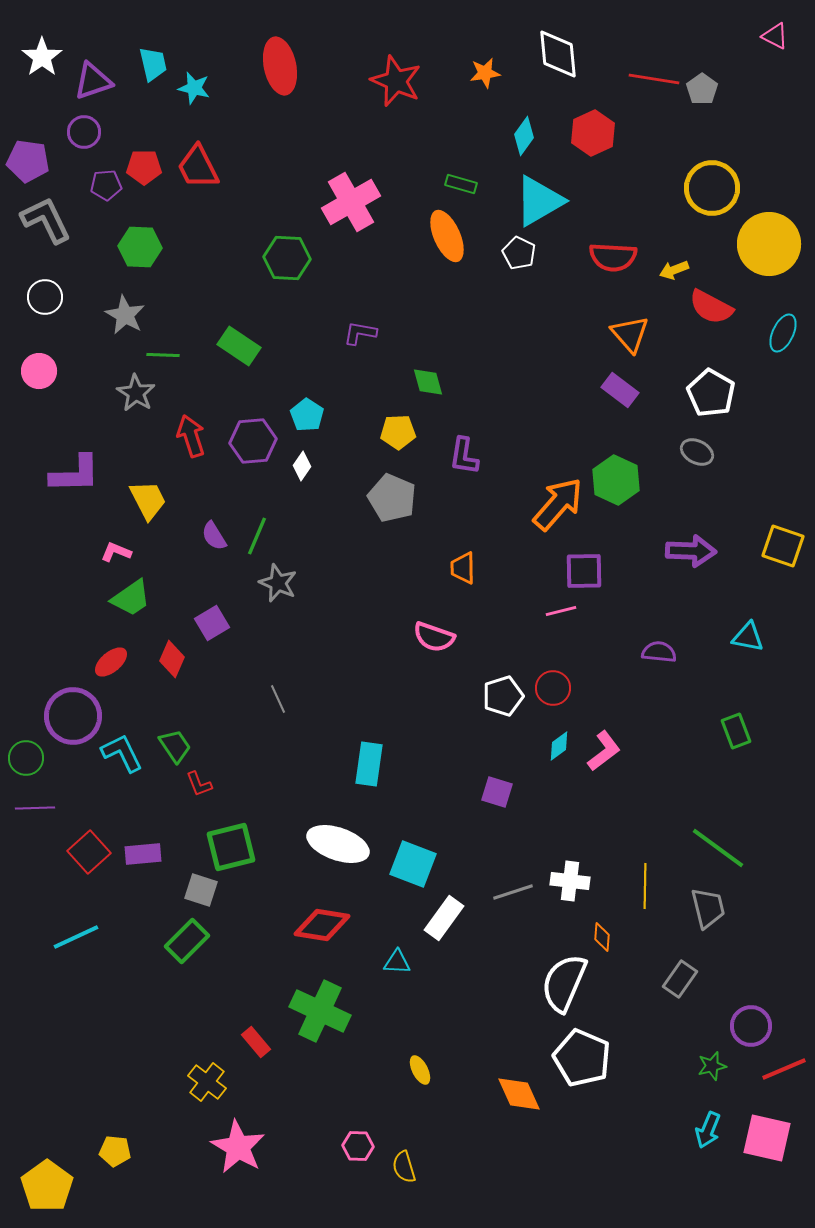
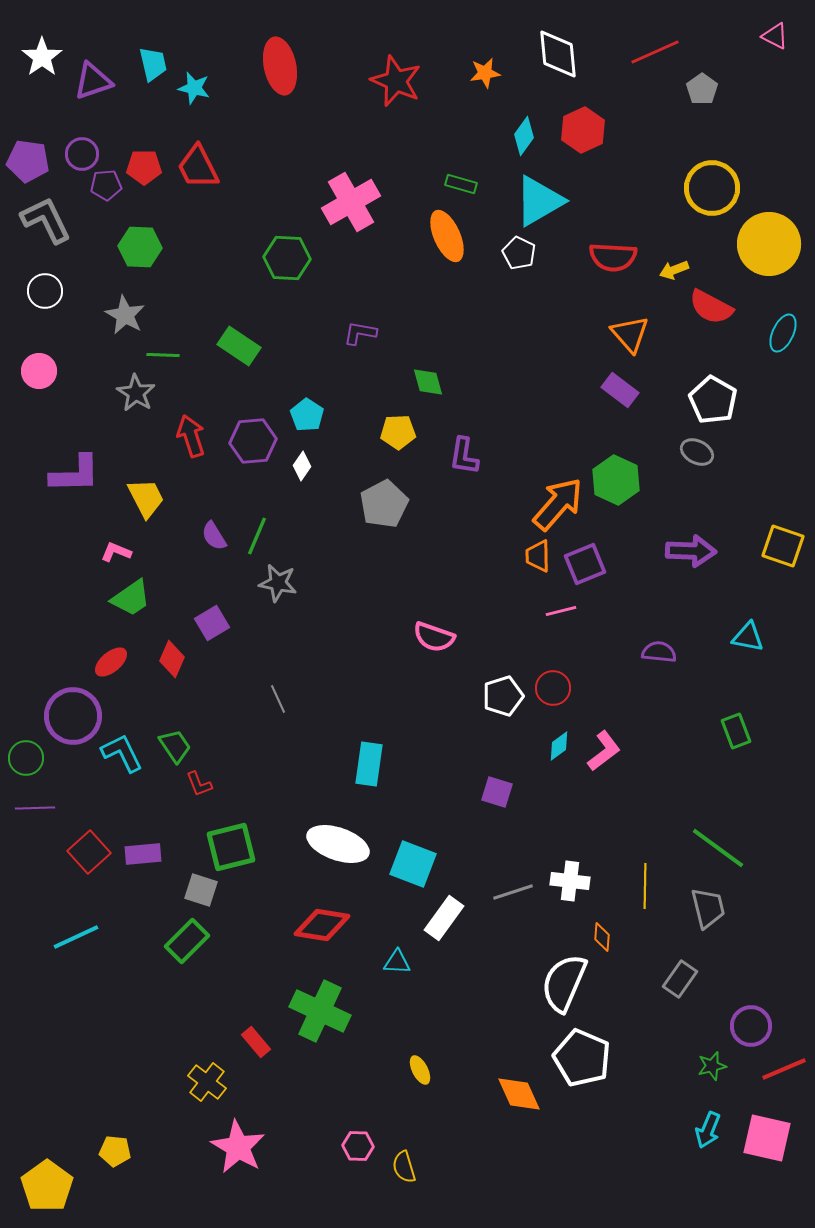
red line at (654, 79): moved 1 px right, 27 px up; rotated 33 degrees counterclockwise
purple circle at (84, 132): moved 2 px left, 22 px down
red hexagon at (593, 133): moved 10 px left, 3 px up
white circle at (45, 297): moved 6 px up
white pentagon at (711, 393): moved 2 px right, 7 px down
gray pentagon at (392, 498): moved 8 px left, 6 px down; rotated 21 degrees clockwise
yellow trapezoid at (148, 500): moved 2 px left, 2 px up
orange trapezoid at (463, 568): moved 75 px right, 12 px up
purple square at (584, 571): moved 1 px right, 7 px up; rotated 21 degrees counterclockwise
gray star at (278, 583): rotated 12 degrees counterclockwise
